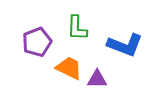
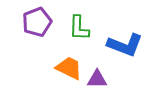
green L-shape: moved 2 px right
purple pentagon: moved 20 px up
